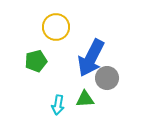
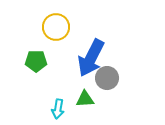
green pentagon: rotated 15 degrees clockwise
cyan arrow: moved 4 px down
